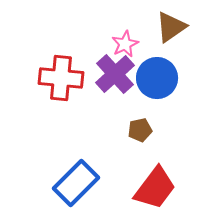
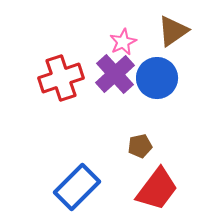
brown triangle: moved 2 px right, 4 px down
pink star: moved 2 px left, 2 px up
red cross: rotated 24 degrees counterclockwise
brown pentagon: moved 16 px down
blue rectangle: moved 1 px right, 4 px down
red trapezoid: moved 2 px right, 1 px down
